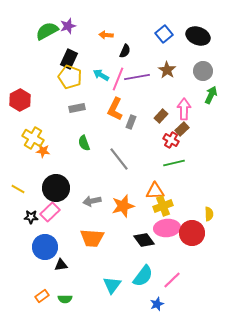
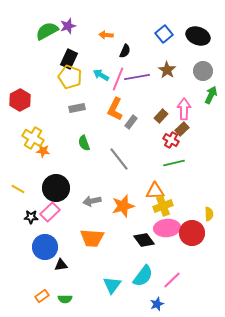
gray rectangle at (131, 122): rotated 16 degrees clockwise
